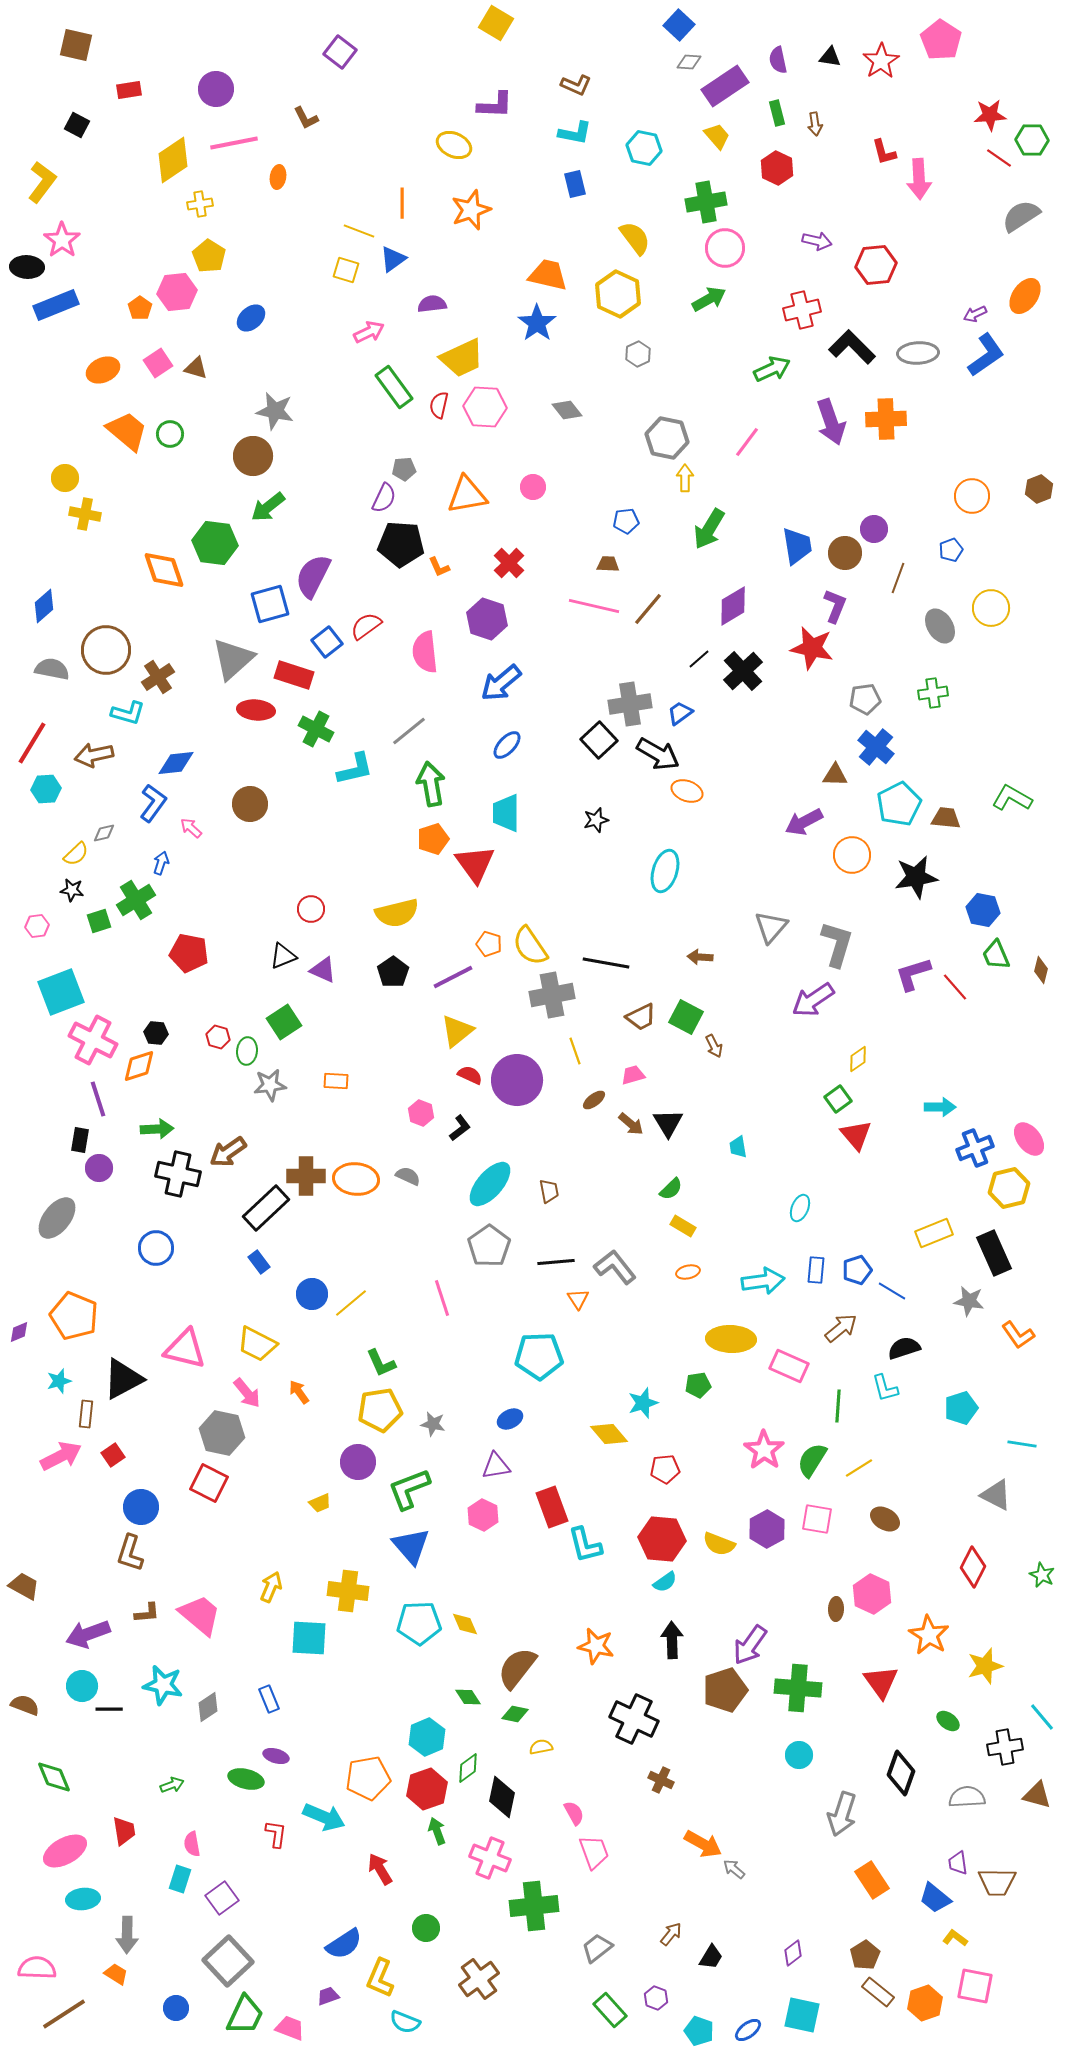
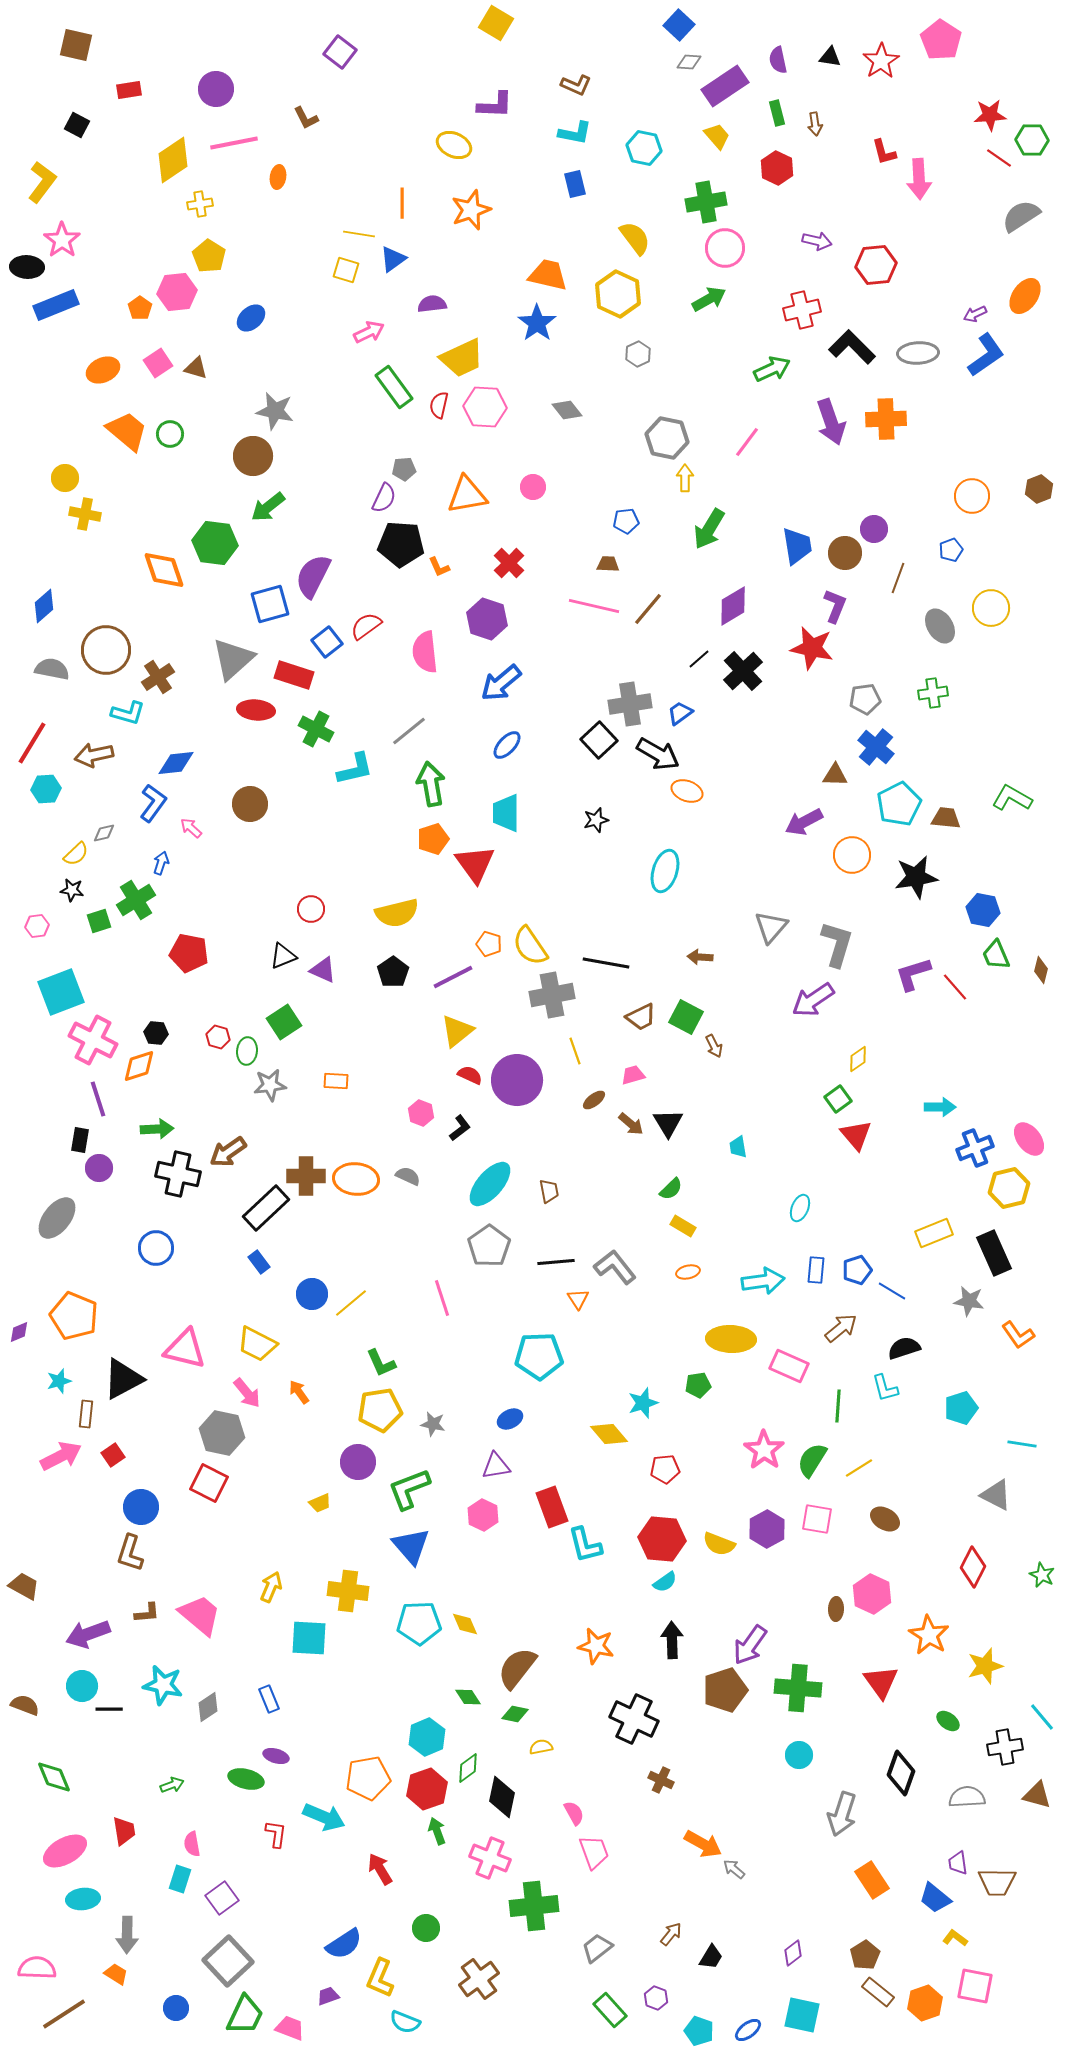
yellow line at (359, 231): moved 3 px down; rotated 12 degrees counterclockwise
